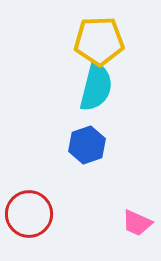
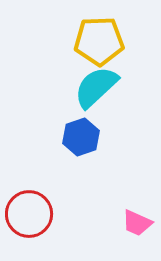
cyan semicircle: rotated 147 degrees counterclockwise
blue hexagon: moved 6 px left, 8 px up
